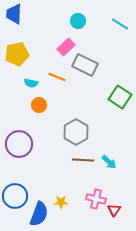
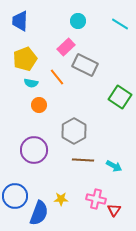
blue trapezoid: moved 6 px right, 7 px down
yellow pentagon: moved 8 px right, 5 px down; rotated 10 degrees counterclockwise
orange line: rotated 30 degrees clockwise
gray hexagon: moved 2 px left, 1 px up
purple circle: moved 15 px right, 6 px down
cyan arrow: moved 5 px right, 4 px down; rotated 14 degrees counterclockwise
yellow star: moved 3 px up
blue semicircle: moved 1 px up
